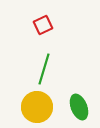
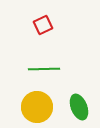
green line: rotated 72 degrees clockwise
